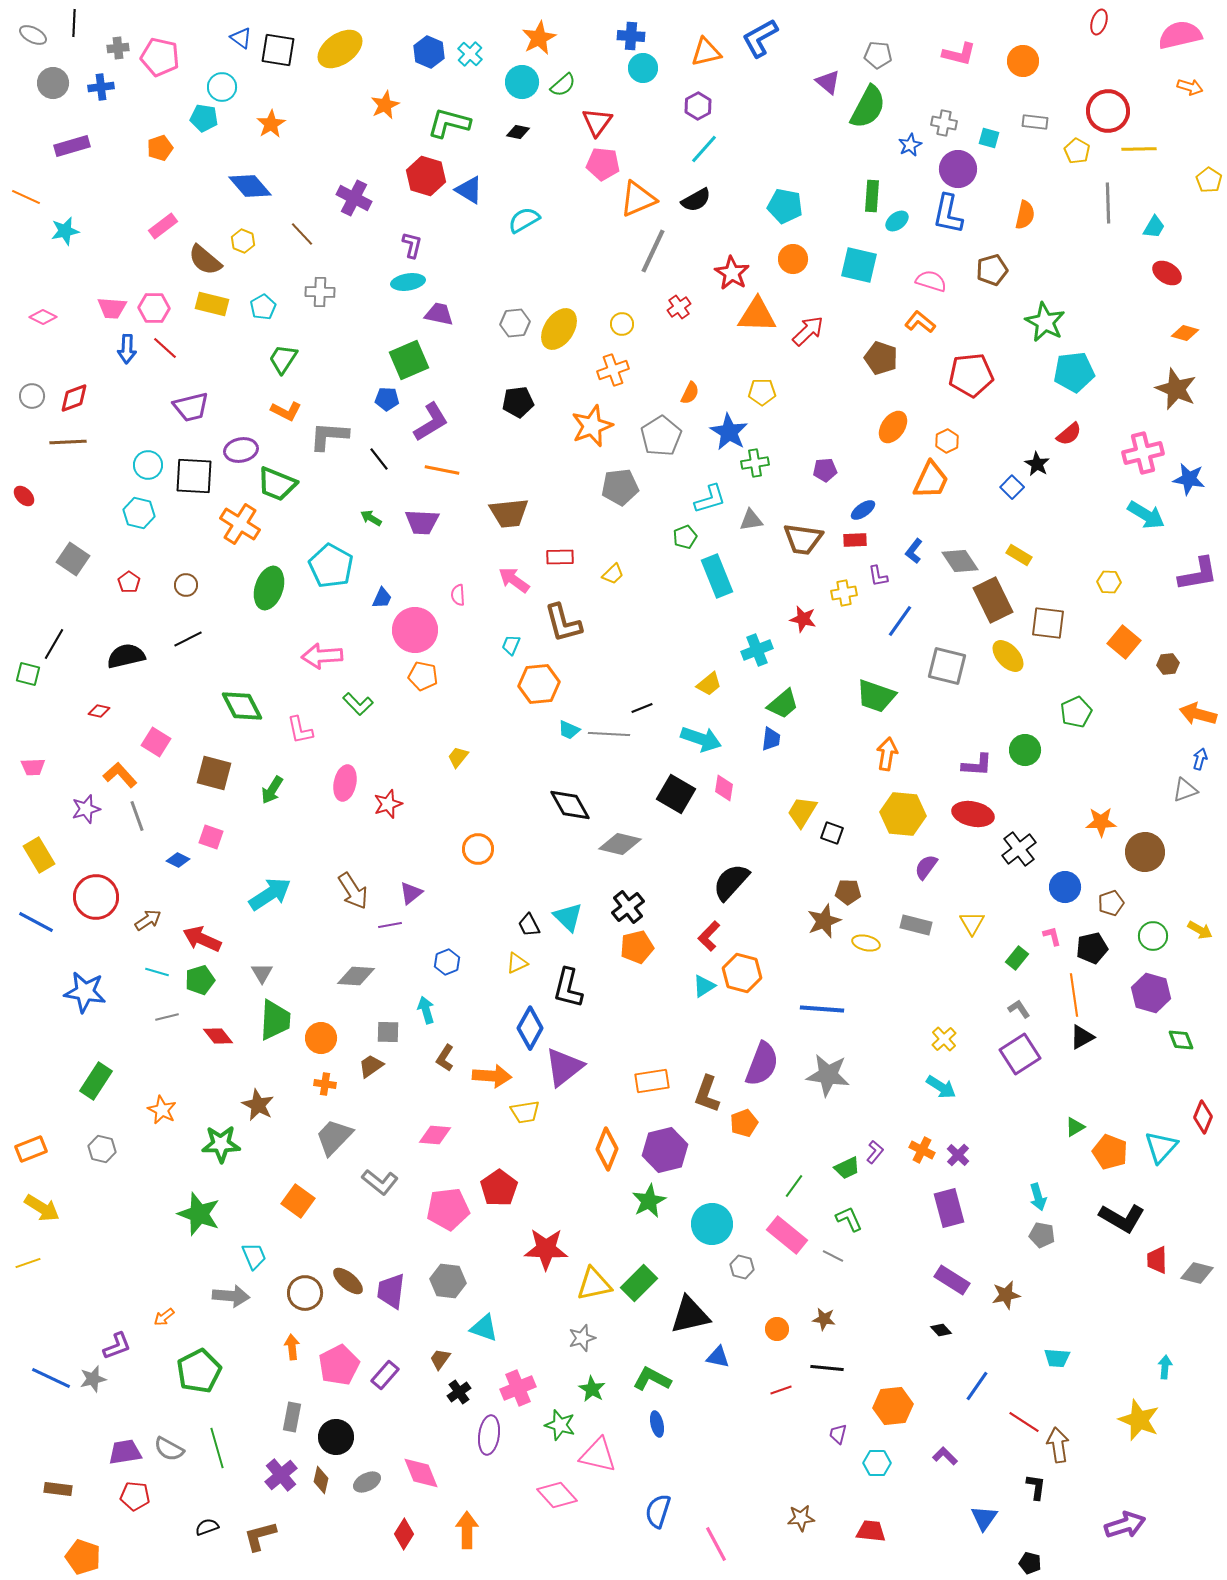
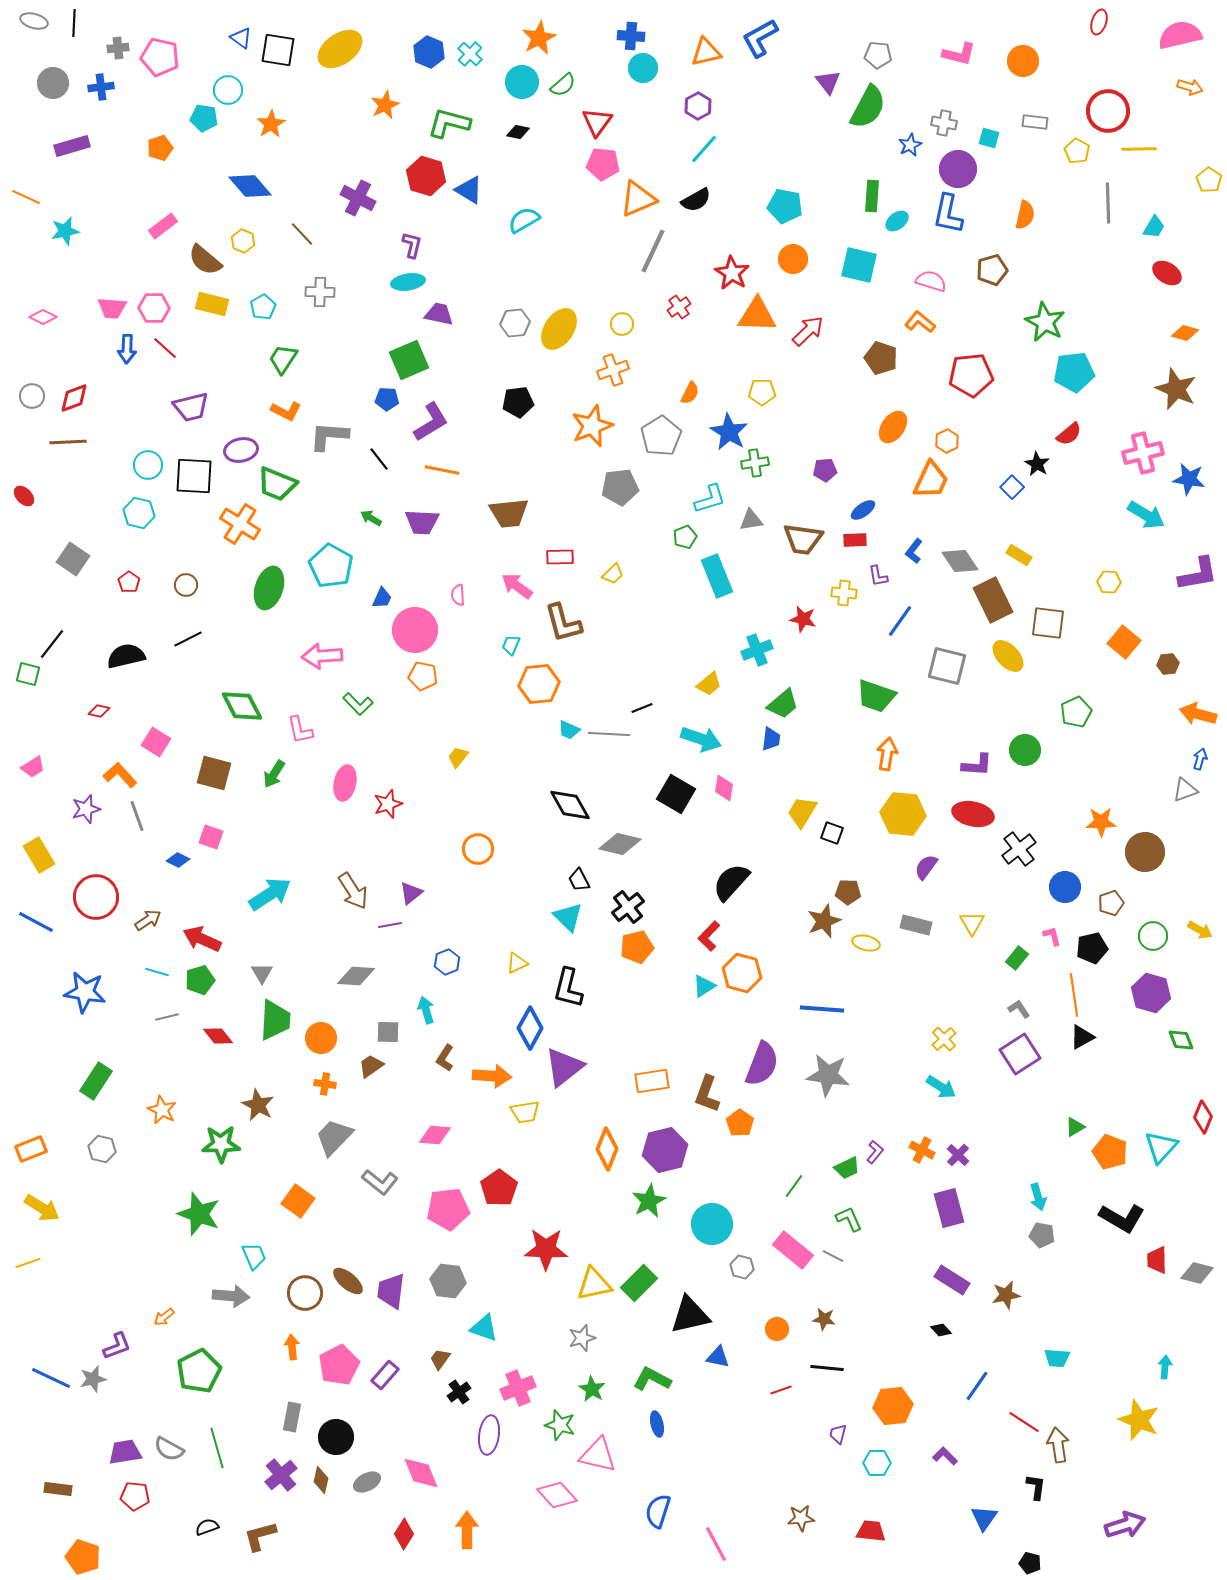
gray ellipse at (33, 35): moved 1 px right, 14 px up; rotated 12 degrees counterclockwise
purple triangle at (828, 82): rotated 12 degrees clockwise
cyan circle at (222, 87): moved 6 px right, 3 px down
purple cross at (354, 198): moved 4 px right
pink arrow at (514, 580): moved 3 px right, 6 px down
yellow cross at (844, 593): rotated 15 degrees clockwise
black line at (54, 644): moved 2 px left; rotated 8 degrees clockwise
pink trapezoid at (33, 767): rotated 30 degrees counterclockwise
green arrow at (272, 790): moved 2 px right, 16 px up
black trapezoid at (529, 925): moved 50 px right, 45 px up
orange pentagon at (744, 1123): moved 4 px left; rotated 16 degrees counterclockwise
pink rectangle at (787, 1235): moved 6 px right, 15 px down
